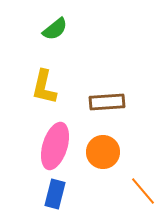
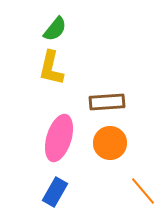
green semicircle: rotated 12 degrees counterclockwise
yellow L-shape: moved 7 px right, 19 px up
pink ellipse: moved 4 px right, 8 px up
orange circle: moved 7 px right, 9 px up
blue rectangle: moved 2 px up; rotated 16 degrees clockwise
